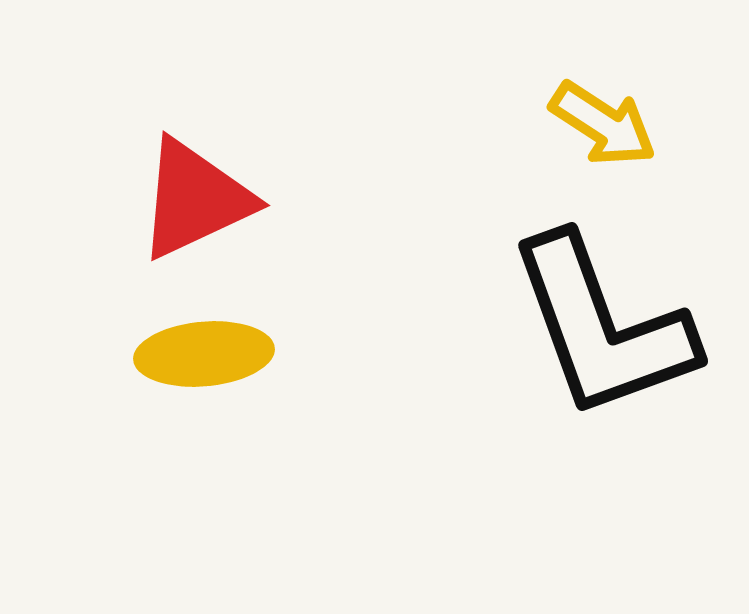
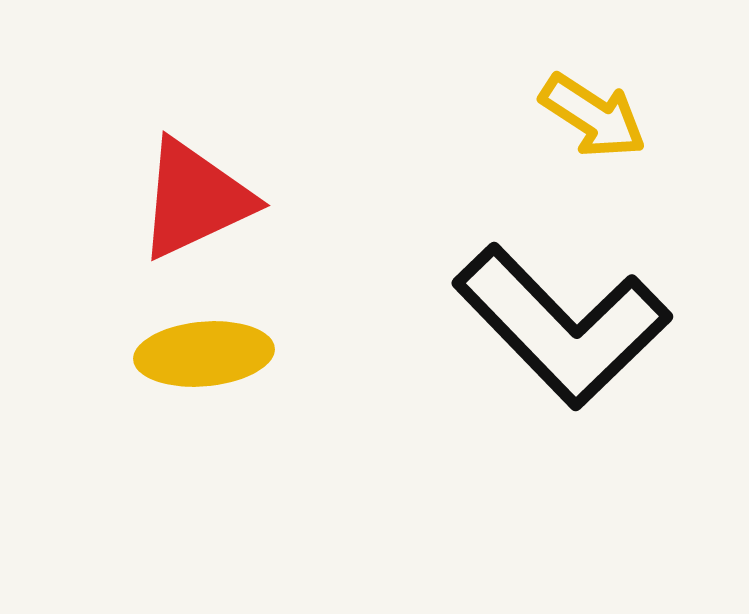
yellow arrow: moved 10 px left, 8 px up
black L-shape: moved 40 px left, 1 px up; rotated 24 degrees counterclockwise
